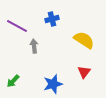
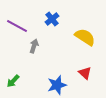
blue cross: rotated 24 degrees counterclockwise
yellow semicircle: moved 1 px right, 3 px up
gray arrow: rotated 24 degrees clockwise
red triangle: moved 1 px right, 1 px down; rotated 24 degrees counterclockwise
blue star: moved 4 px right, 1 px down
